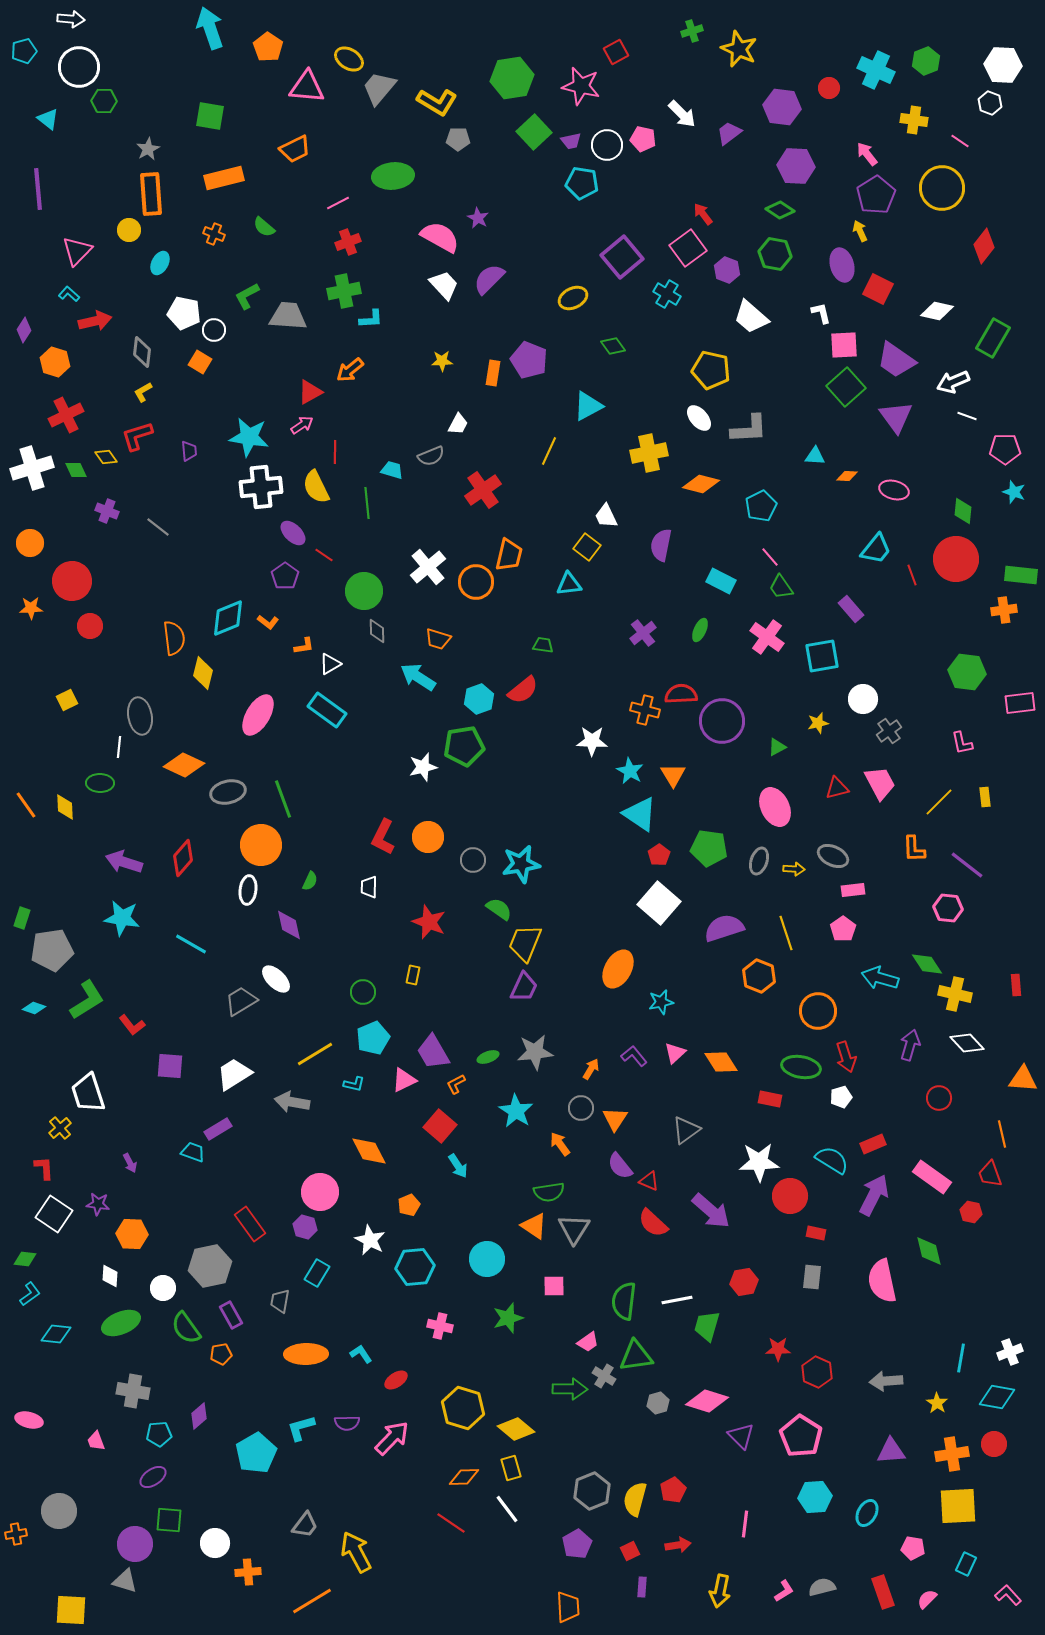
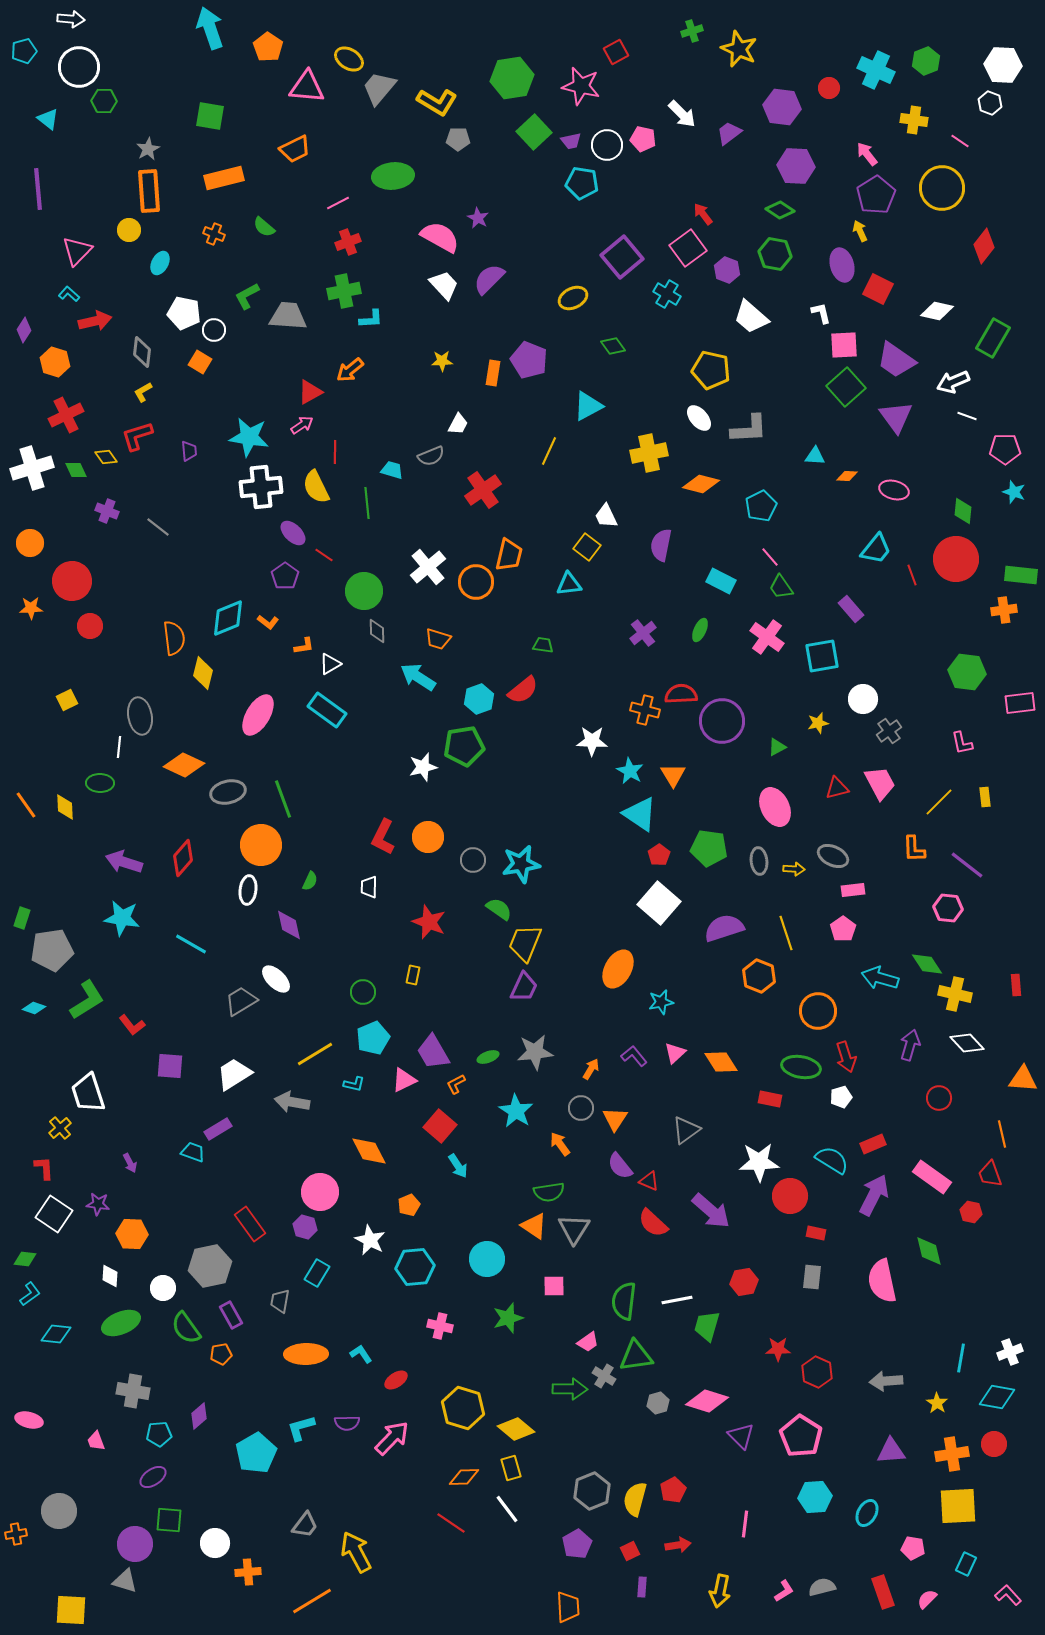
orange rectangle at (151, 194): moved 2 px left, 3 px up
gray ellipse at (759, 861): rotated 24 degrees counterclockwise
